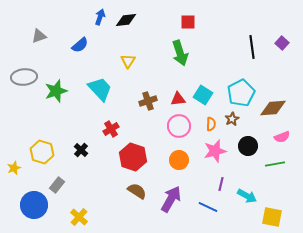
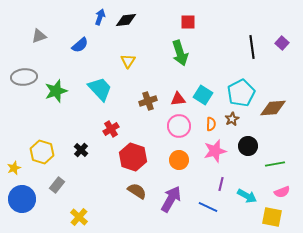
pink semicircle: moved 55 px down
blue circle: moved 12 px left, 6 px up
